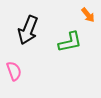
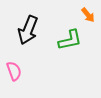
green L-shape: moved 2 px up
